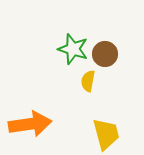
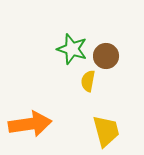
green star: moved 1 px left
brown circle: moved 1 px right, 2 px down
yellow trapezoid: moved 3 px up
